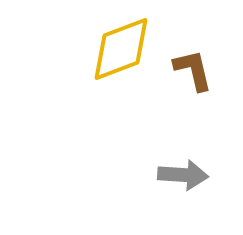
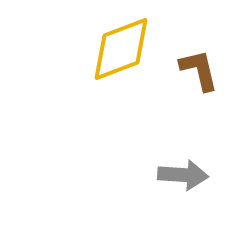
brown L-shape: moved 6 px right
